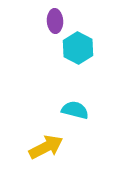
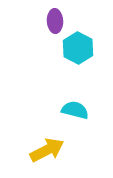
yellow arrow: moved 1 px right, 3 px down
